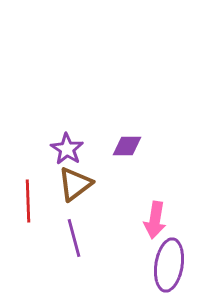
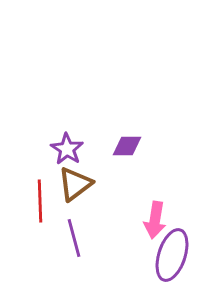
red line: moved 12 px right
purple ellipse: moved 3 px right, 10 px up; rotated 9 degrees clockwise
